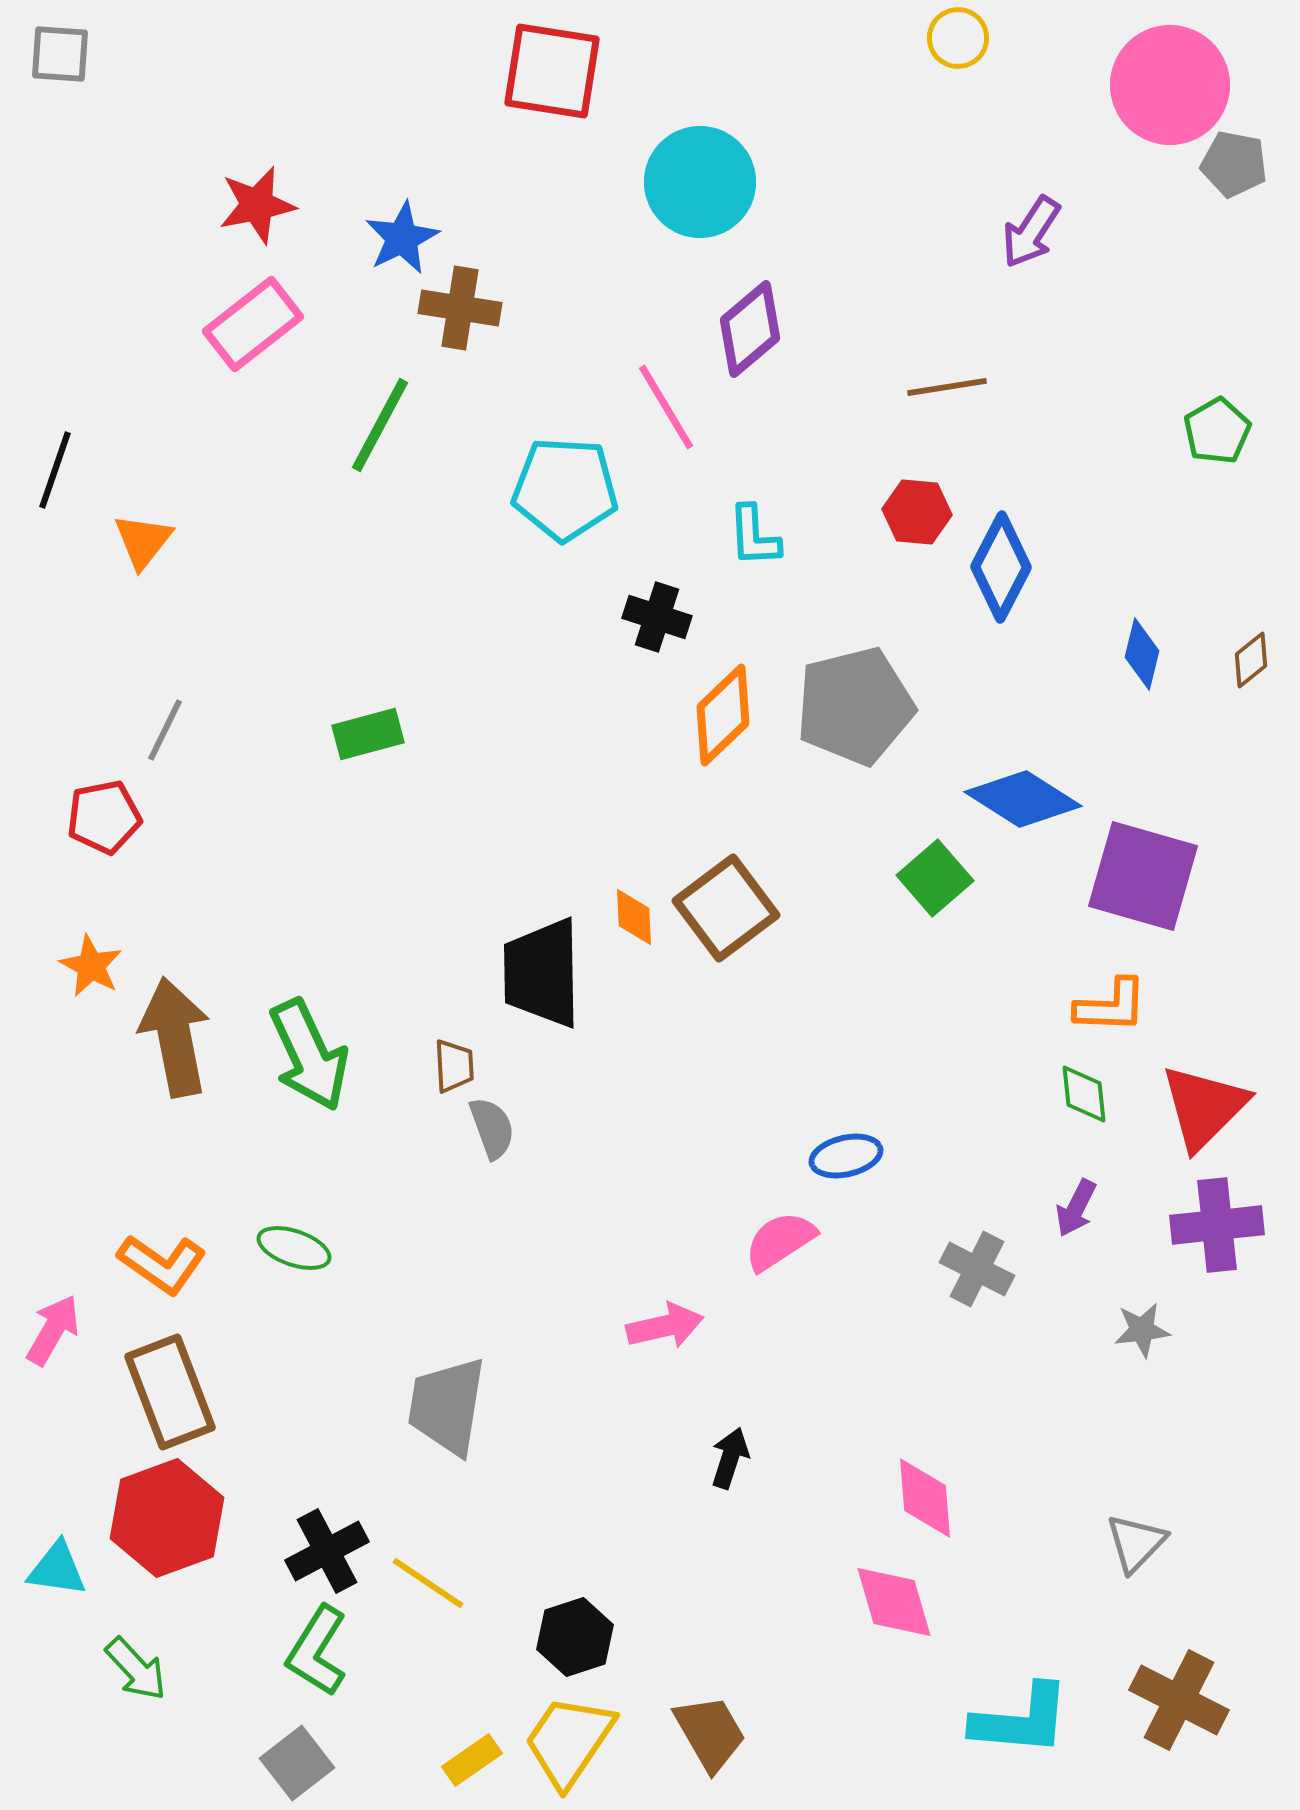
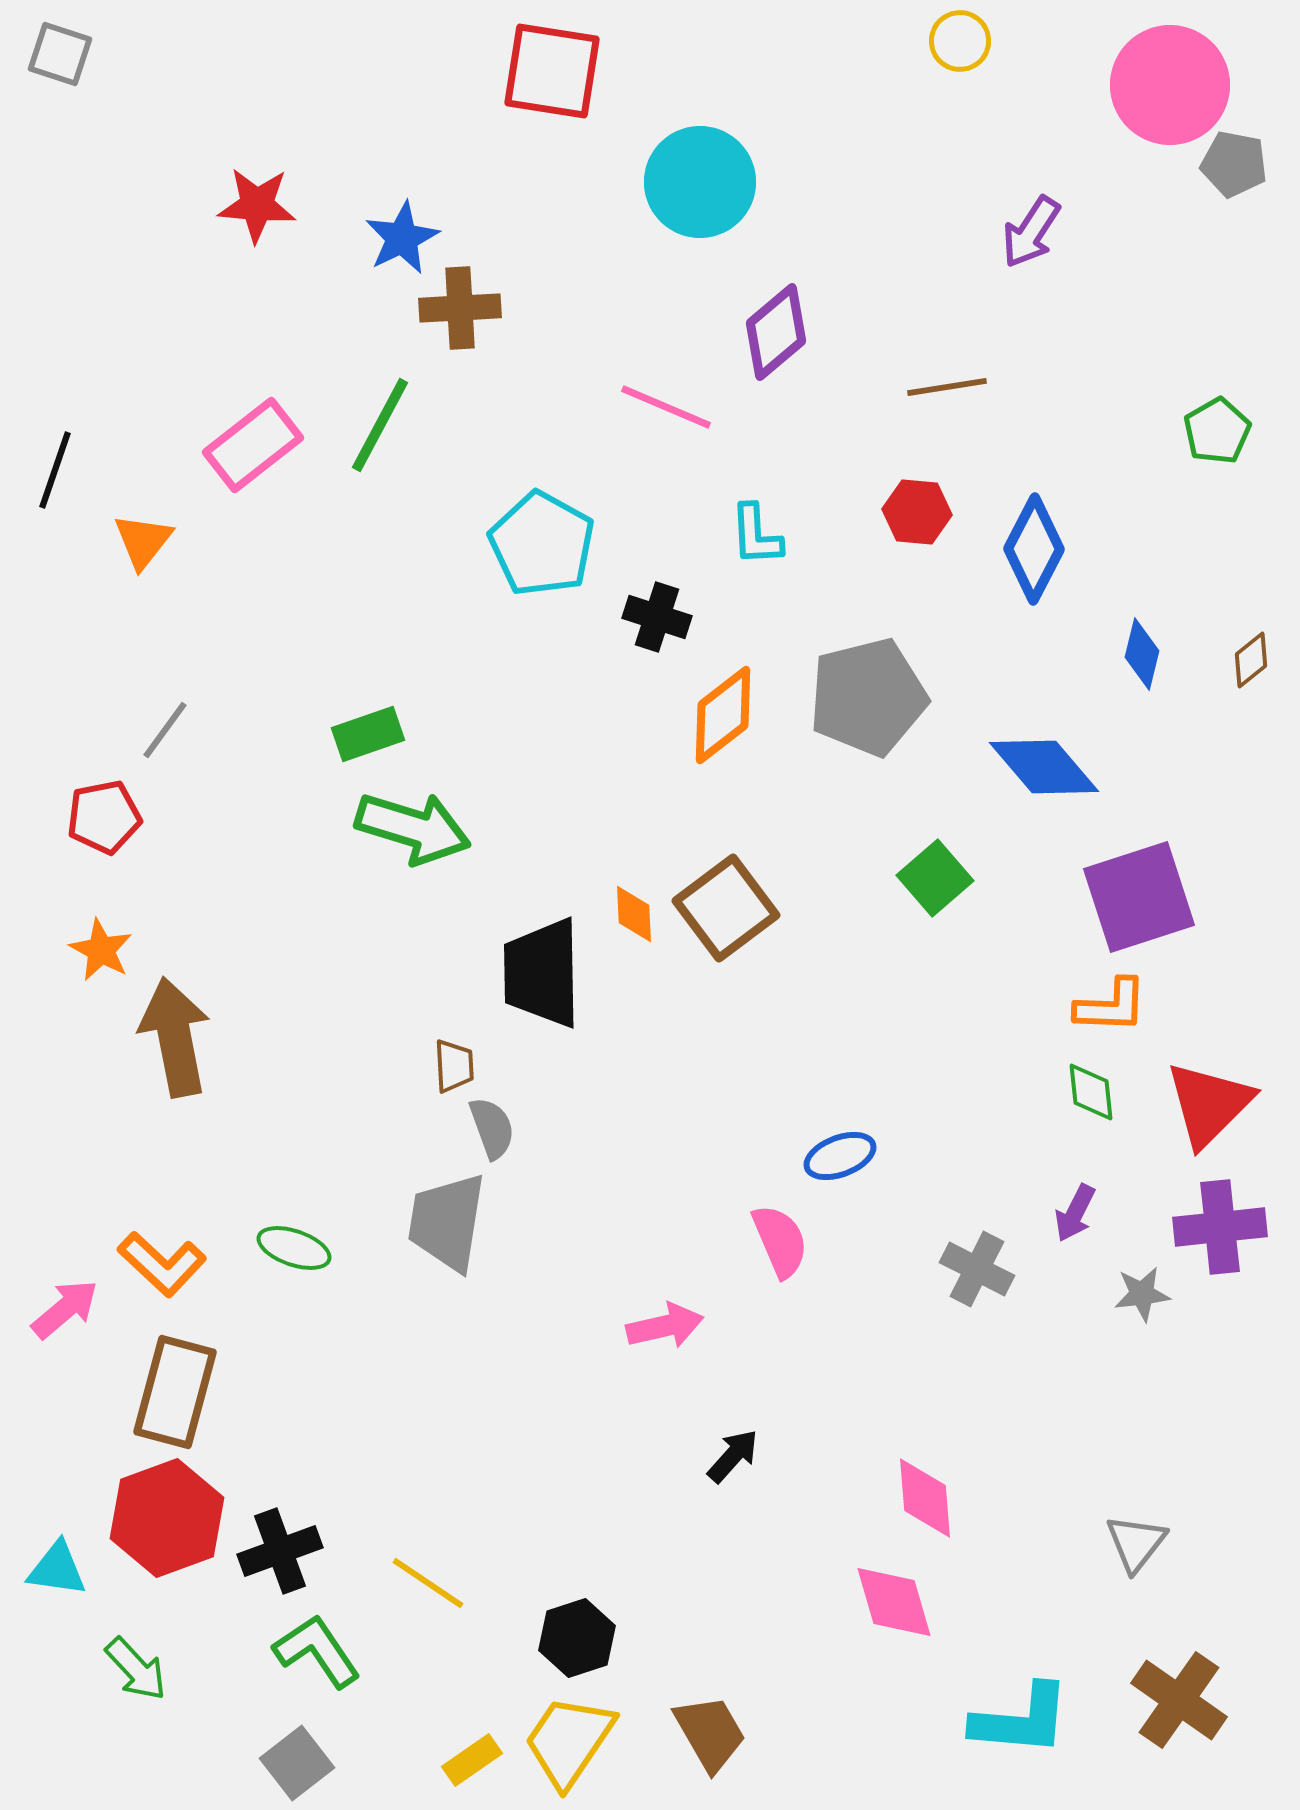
yellow circle at (958, 38): moved 2 px right, 3 px down
gray square at (60, 54): rotated 14 degrees clockwise
red star at (257, 205): rotated 16 degrees clockwise
brown cross at (460, 308): rotated 12 degrees counterclockwise
pink rectangle at (253, 324): moved 121 px down
purple diamond at (750, 329): moved 26 px right, 3 px down
pink line at (666, 407): rotated 36 degrees counterclockwise
cyan pentagon at (565, 489): moved 23 px left, 55 px down; rotated 26 degrees clockwise
cyan L-shape at (754, 536): moved 2 px right, 1 px up
blue diamond at (1001, 567): moved 33 px right, 18 px up
gray pentagon at (855, 706): moved 13 px right, 9 px up
orange diamond at (723, 715): rotated 6 degrees clockwise
gray line at (165, 730): rotated 10 degrees clockwise
green rectangle at (368, 734): rotated 4 degrees counterclockwise
blue diamond at (1023, 799): moved 21 px right, 32 px up; rotated 17 degrees clockwise
purple square at (1143, 876): moved 4 px left, 21 px down; rotated 34 degrees counterclockwise
orange diamond at (634, 917): moved 3 px up
orange star at (91, 966): moved 10 px right, 16 px up
green arrow at (309, 1055): moved 104 px right, 227 px up; rotated 48 degrees counterclockwise
green diamond at (1084, 1094): moved 7 px right, 2 px up
red triangle at (1204, 1107): moved 5 px right, 3 px up
blue ellipse at (846, 1156): moved 6 px left; rotated 8 degrees counterclockwise
purple arrow at (1076, 1208): moved 1 px left, 5 px down
purple cross at (1217, 1225): moved 3 px right, 2 px down
pink semicircle at (780, 1241): rotated 100 degrees clockwise
orange L-shape at (162, 1264): rotated 8 degrees clockwise
pink arrow at (53, 1330): moved 12 px right, 21 px up; rotated 20 degrees clockwise
gray star at (1142, 1330): moved 36 px up
brown rectangle at (170, 1392): moved 5 px right; rotated 36 degrees clockwise
gray trapezoid at (447, 1406): moved 184 px up
black arrow at (730, 1458): moved 3 px right, 2 px up; rotated 24 degrees clockwise
gray triangle at (1136, 1543): rotated 6 degrees counterclockwise
black cross at (327, 1551): moved 47 px left; rotated 8 degrees clockwise
black hexagon at (575, 1637): moved 2 px right, 1 px down
green L-shape at (317, 1651): rotated 114 degrees clockwise
brown cross at (1179, 1700): rotated 8 degrees clockwise
